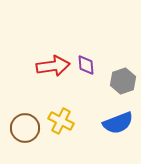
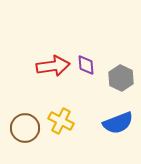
gray hexagon: moved 2 px left, 3 px up; rotated 15 degrees counterclockwise
